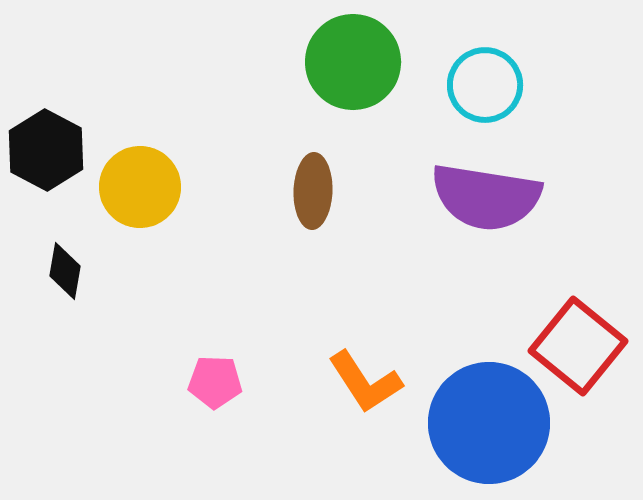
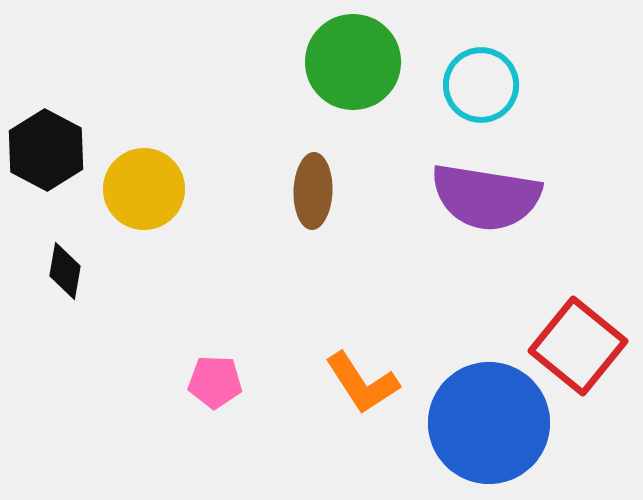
cyan circle: moved 4 px left
yellow circle: moved 4 px right, 2 px down
orange L-shape: moved 3 px left, 1 px down
